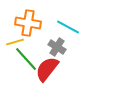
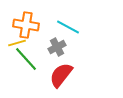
orange cross: moved 2 px left, 2 px down
yellow line: moved 2 px right, 1 px down
gray cross: rotated 30 degrees clockwise
red semicircle: moved 14 px right, 6 px down
